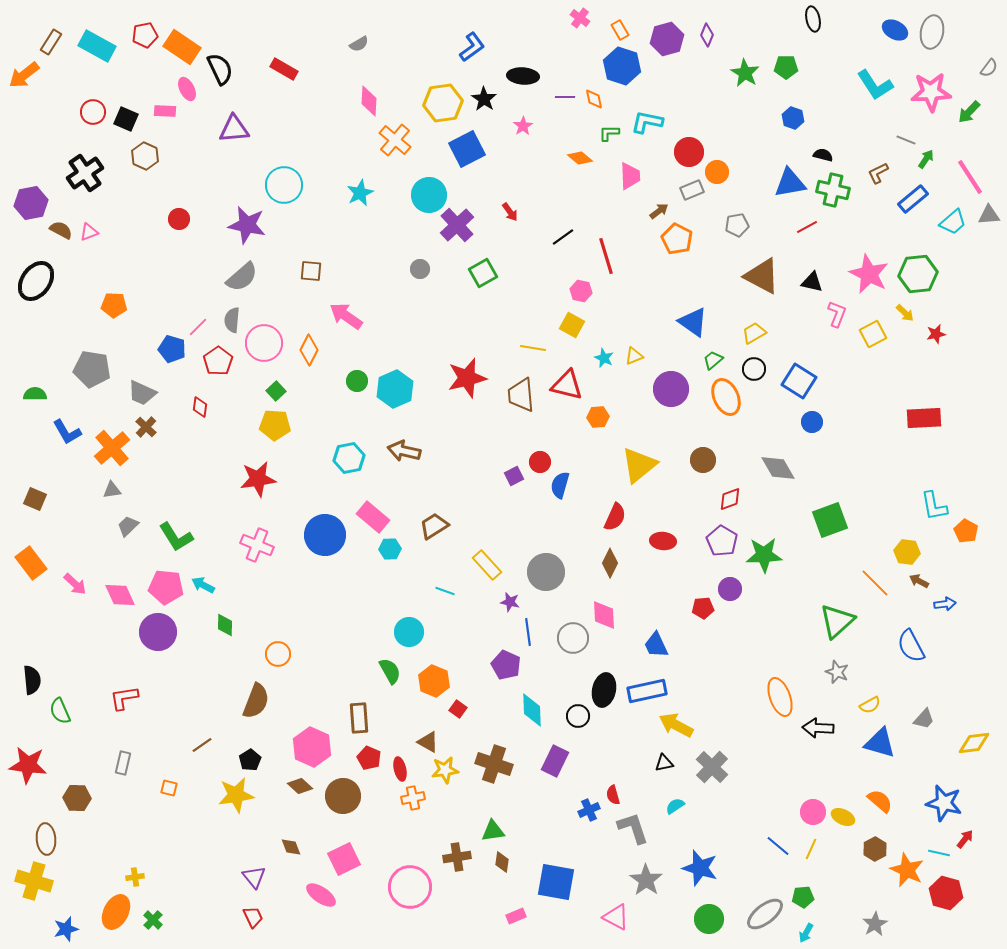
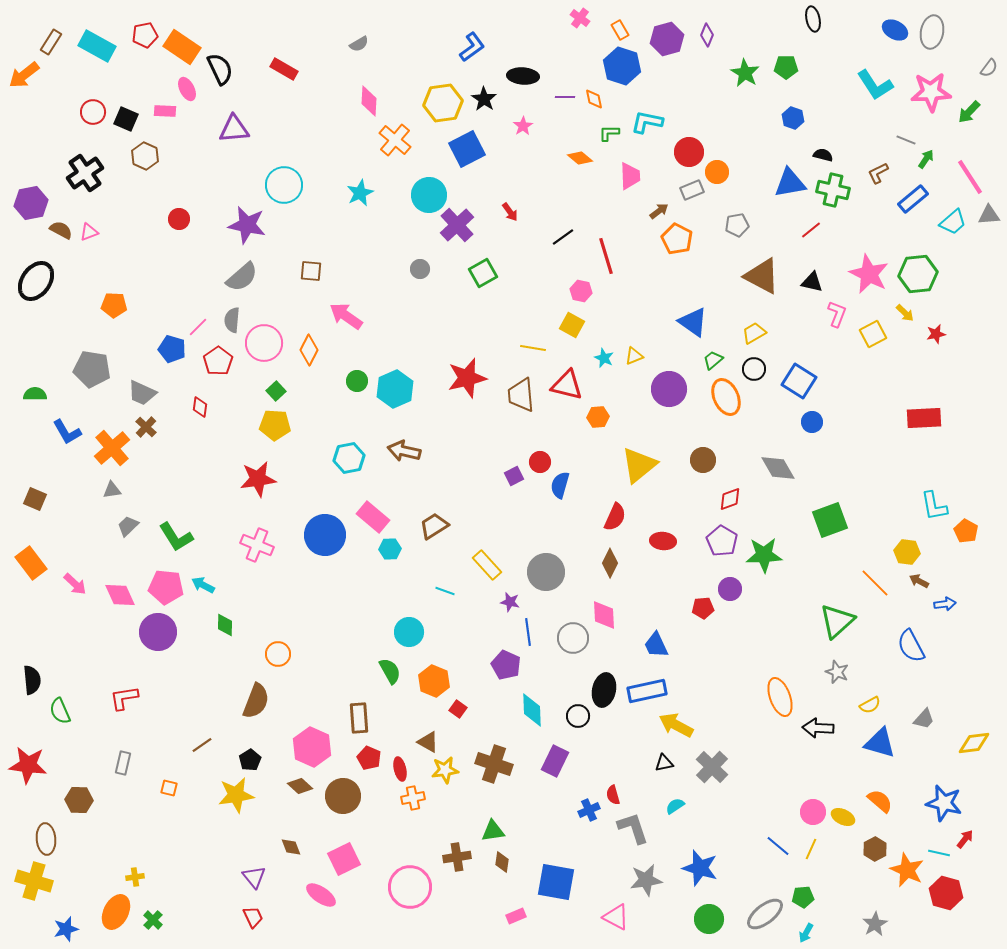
red line at (807, 227): moved 4 px right, 3 px down; rotated 10 degrees counterclockwise
purple circle at (671, 389): moved 2 px left
brown hexagon at (77, 798): moved 2 px right, 2 px down
gray star at (646, 880): rotated 28 degrees clockwise
